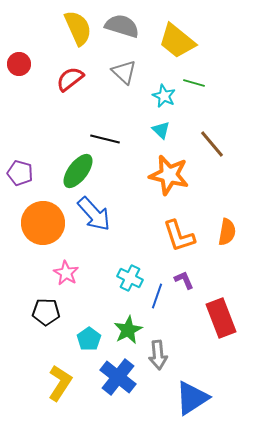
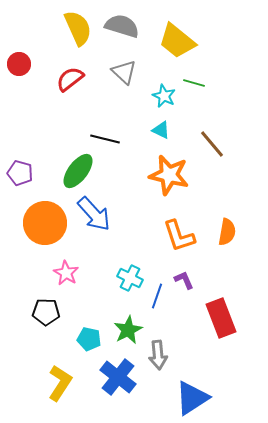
cyan triangle: rotated 18 degrees counterclockwise
orange circle: moved 2 px right
cyan pentagon: rotated 25 degrees counterclockwise
